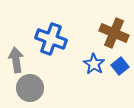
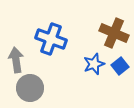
blue star: rotated 20 degrees clockwise
